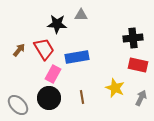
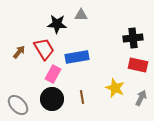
brown arrow: moved 2 px down
black circle: moved 3 px right, 1 px down
